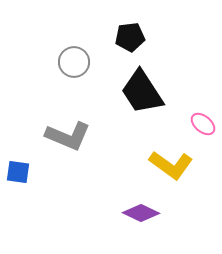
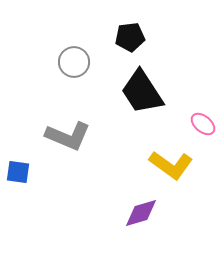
purple diamond: rotated 42 degrees counterclockwise
